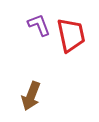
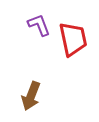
red trapezoid: moved 2 px right, 4 px down
